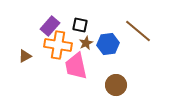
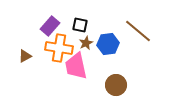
orange cross: moved 1 px right, 3 px down
